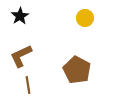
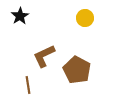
brown L-shape: moved 23 px right
